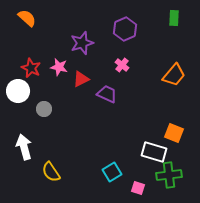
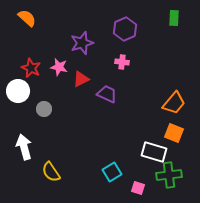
pink cross: moved 3 px up; rotated 32 degrees counterclockwise
orange trapezoid: moved 28 px down
